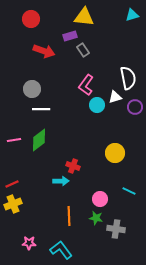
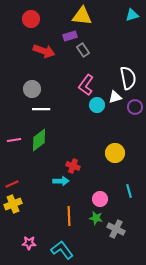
yellow triangle: moved 2 px left, 1 px up
cyan line: rotated 48 degrees clockwise
gray cross: rotated 18 degrees clockwise
cyan L-shape: moved 1 px right
